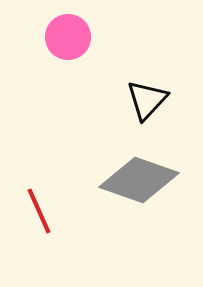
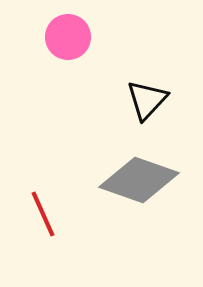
red line: moved 4 px right, 3 px down
